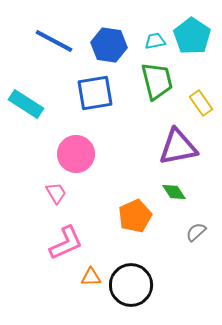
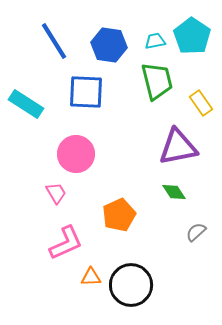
blue line: rotated 30 degrees clockwise
blue square: moved 9 px left, 1 px up; rotated 12 degrees clockwise
orange pentagon: moved 16 px left, 1 px up
